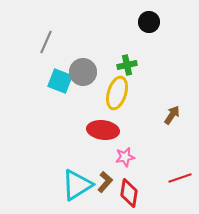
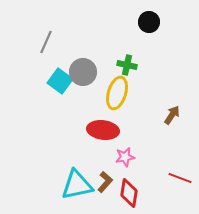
green cross: rotated 24 degrees clockwise
cyan square: rotated 15 degrees clockwise
red line: rotated 40 degrees clockwise
cyan triangle: rotated 20 degrees clockwise
